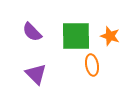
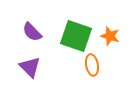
green square: rotated 20 degrees clockwise
purple triangle: moved 6 px left, 7 px up
